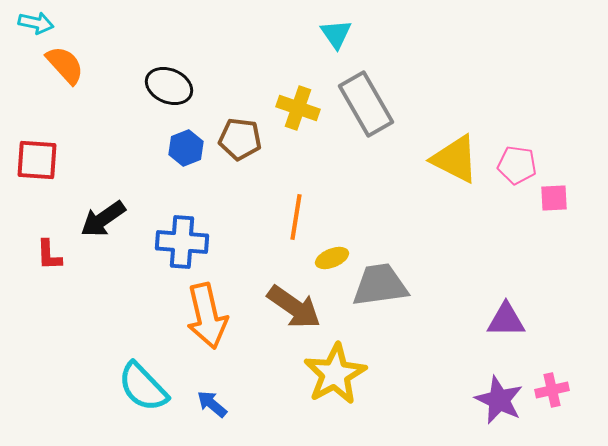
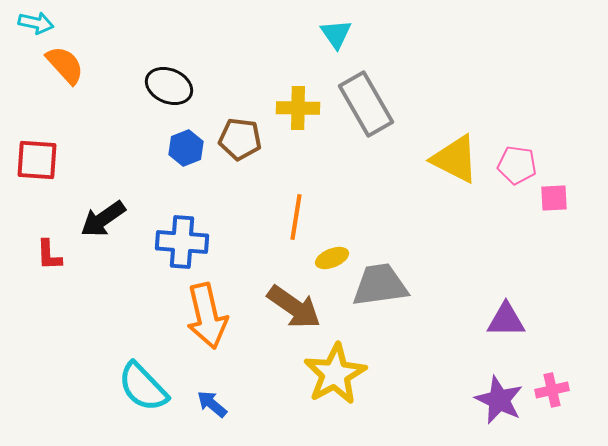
yellow cross: rotated 18 degrees counterclockwise
